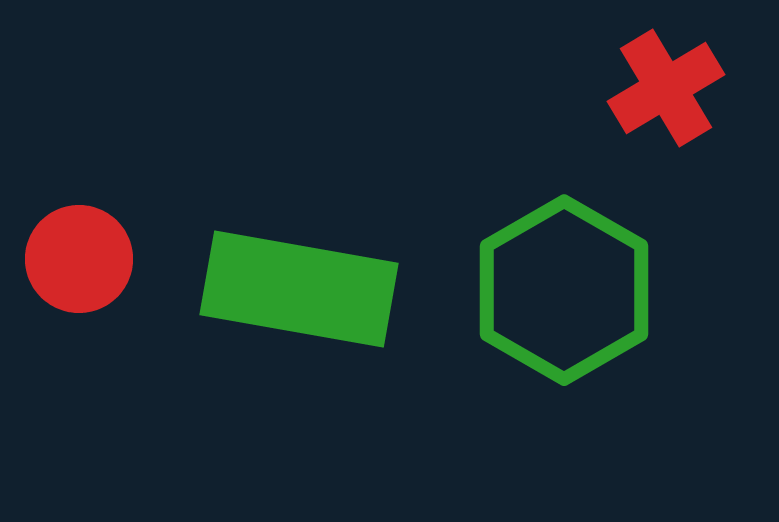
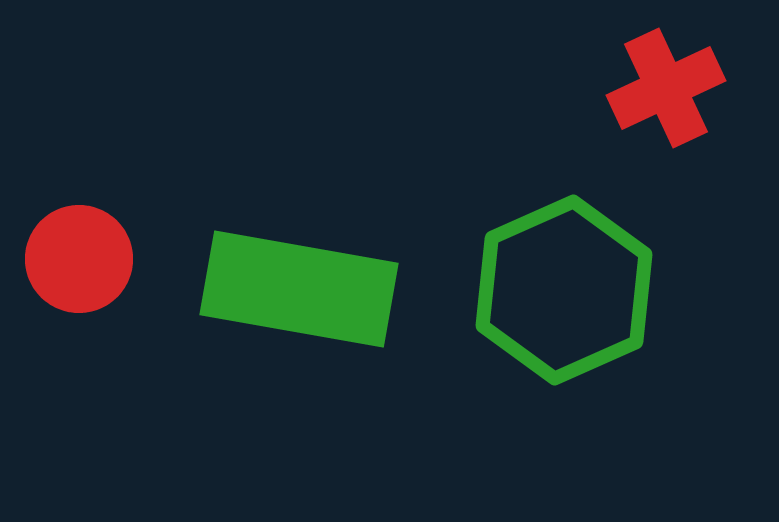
red cross: rotated 6 degrees clockwise
green hexagon: rotated 6 degrees clockwise
